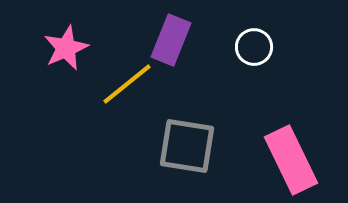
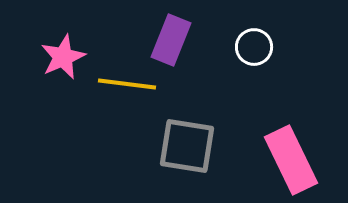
pink star: moved 3 px left, 9 px down
yellow line: rotated 46 degrees clockwise
